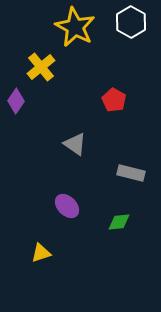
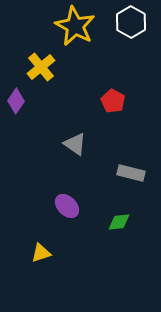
yellow star: moved 1 px up
red pentagon: moved 1 px left, 1 px down
